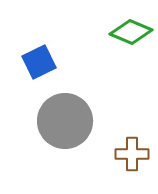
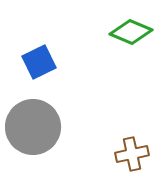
gray circle: moved 32 px left, 6 px down
brown cross: rotated 12 degrees counterclockwise
